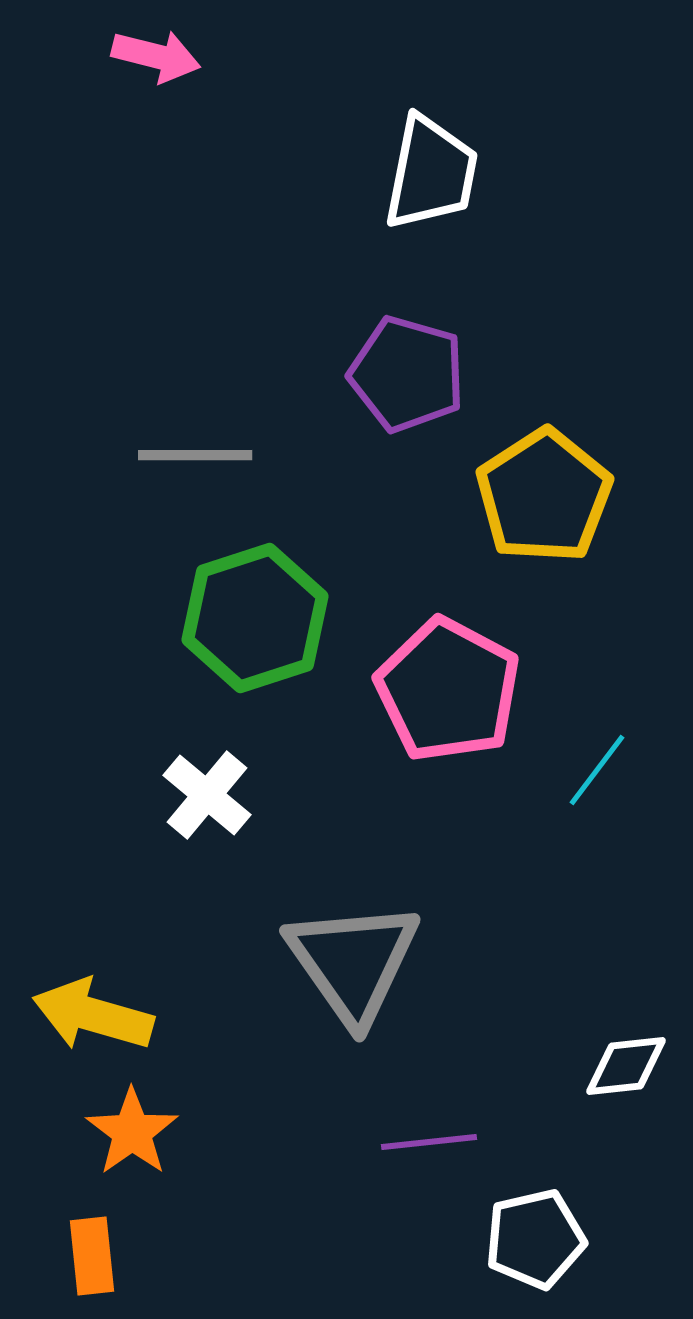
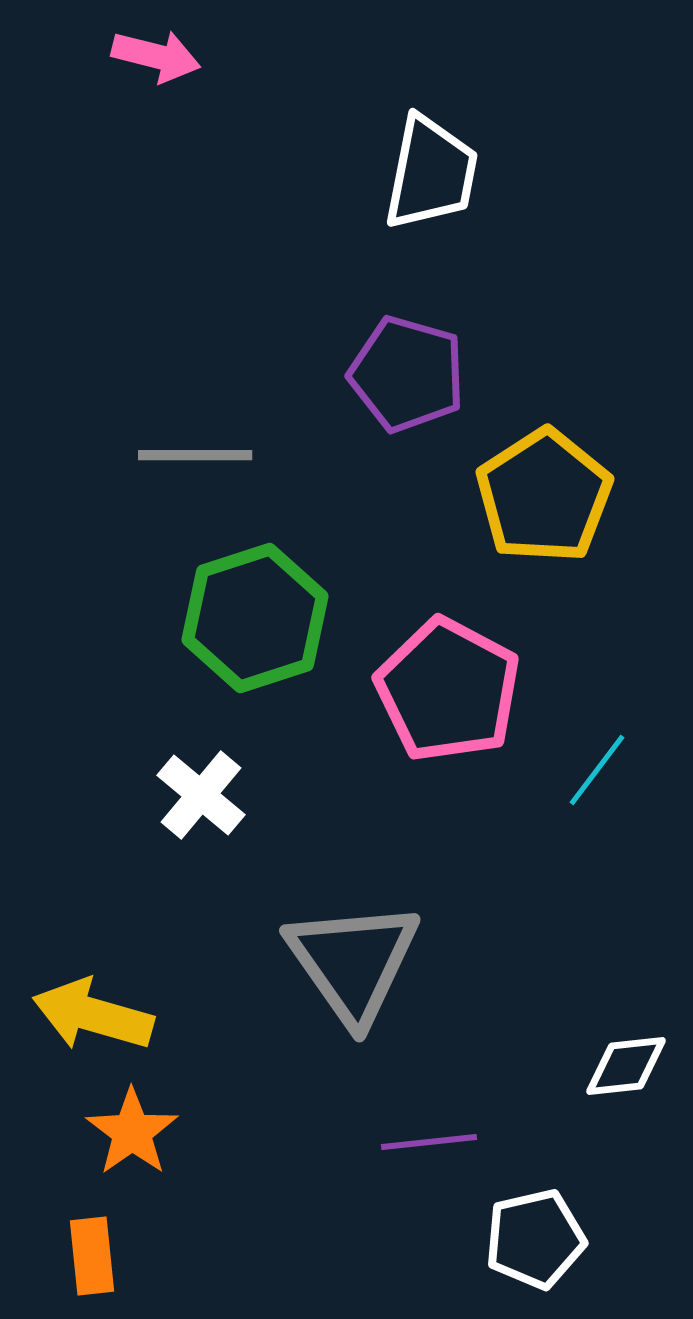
white cross: moved 6 px left
